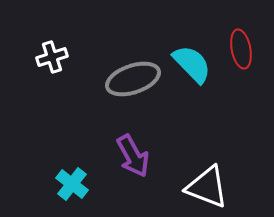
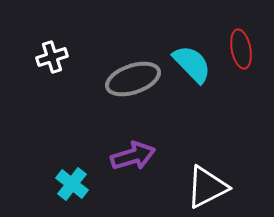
purple arrow: rotated 78 degrees counterclockwise
white triangle: rotated 48 degrees counterclockwise
